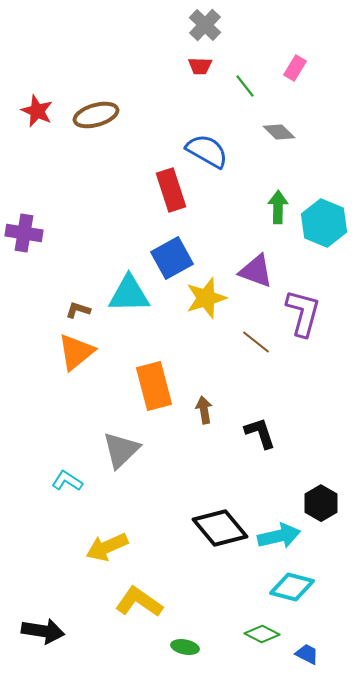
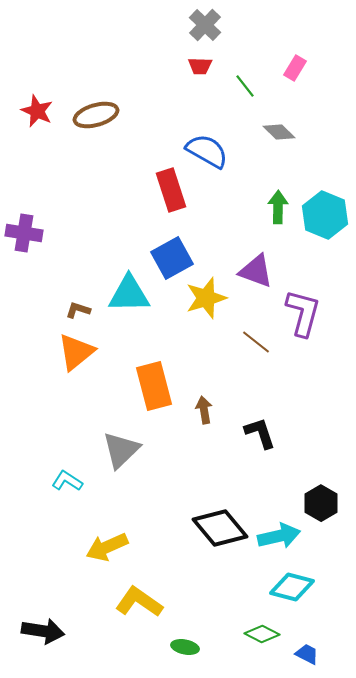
cyan hexagon: moved 1 px right, 8 px up
